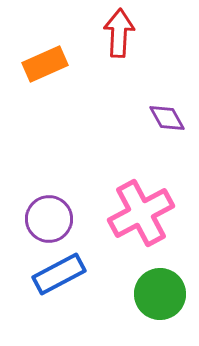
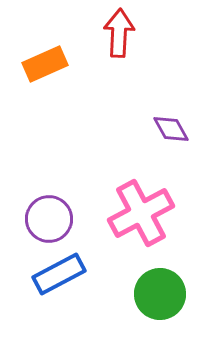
purple diamond: moved 4 px right, 11 px down
